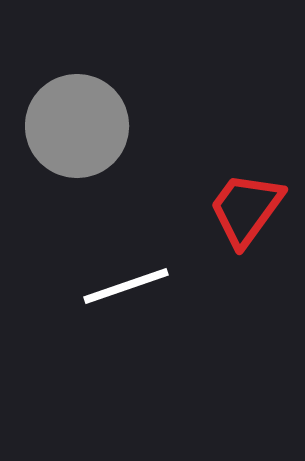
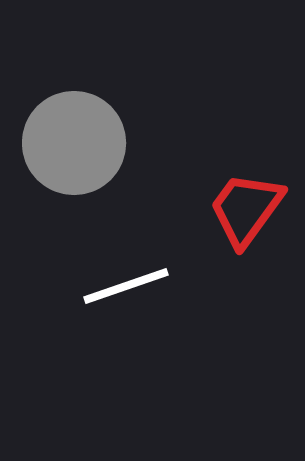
gray circle: moved 3 px left, 17 px down
